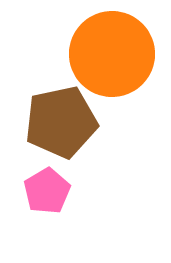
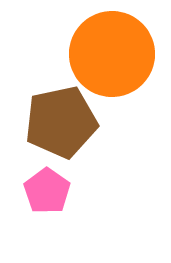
pink pentagon: rotated 6 degrees counterclockwise
